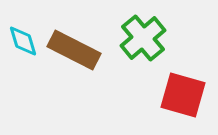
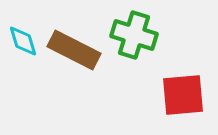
green cross: moved 9 px left, 3 px up; rotated 33 degrees counterclockwise
red square: rotated 21 degrees counterclockwise
